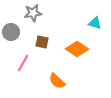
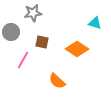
pink line: moved 3 px up
